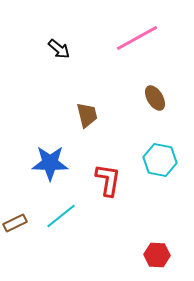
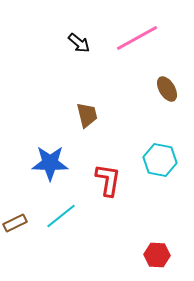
black arrow: moved 20 px right, 6 px up
brown ellipse: moved 12 px right, 9 px up
